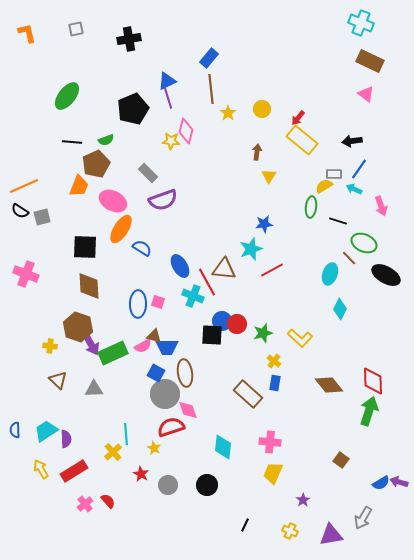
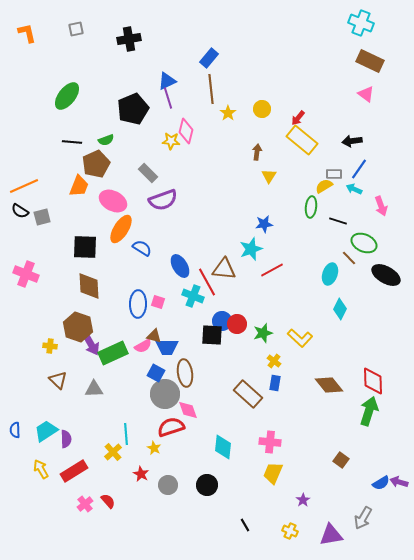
black line at (245, 525): rotated 56 degrees counterclockwise
